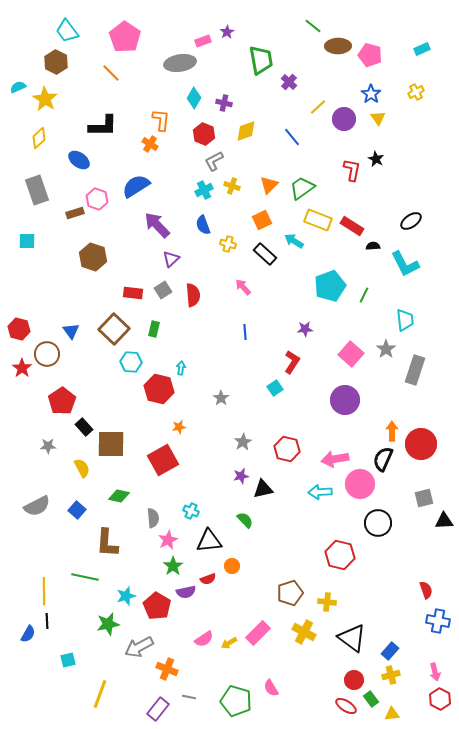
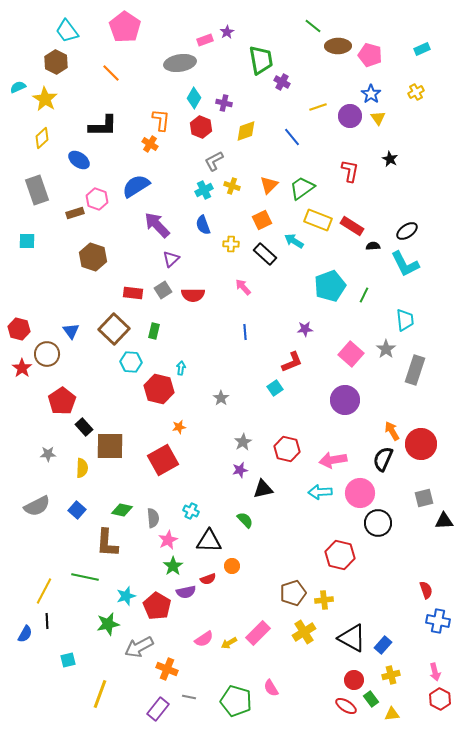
pink pentagon at (125, 37): moved 10 px up
pink rectangle at (203, 41): moved 2 px right, 1 px up
purple cross at (289, 82): moved 7 px left; rotated 14 degrees counterclockwise
yellow line at (318, 107): rotated 24 degrees clockwise
purple circle at (344, 119): moved 6 px right, 3 px up
red hexagon at (204, 134): moved 3 px left, 7 px up
yellow diamond at (39, 138): moved 3 px right
black star at (376, 159): moved 14 px right
red L-shape at (352, 170): moved 2 px left, 1 px down
black ellipse at (411, 221): moved 4 px left, 10 px down
yellow cross at (228, 244): moved 3 px right; rotated 14 degrees counterclockwise
red semicircle at (193, 295): rotated 95 degrees clockwise
green rectangle at (154, 329): moved 2 px down
red L-shape at (292, 362): rotated 35 degrees clockwise
orange arrow at (392, 431): rotated 30 degrees counterclockwise
brown square at (111, 444): moved 1 px left, 2 px down
gray star at (48, 446): moved 8 px down
pink arrow at (335, 459): moved 2 px left, 1 px down
yellow semicircle at (82, 468): rotated 30 degrees clockwise
purple star at (241, 476): moved 1 px left, 6 px up
pink circle at (360, 484): moved 9 px down
green diamond at (119, 496): moved 3 px right, 14 px down
black triangle at (209, 541): rotated 8 degrees clockwise
yellow line at (44, 591): rotated 28 degrees clockwise
brown pentagon at (290, 593): moved 3 px right
yellow cross at (327, 602): moved 3 px left, 2 px up; rotated 12 degrees counterclockwise
yellow cross at (304, 632): rotated 30 degrees clockwise
blue semicircle at (28, 634): moved 3 px left
black triangle at (352, 638): rotated 8 degrees counterclockwise
blue rectangle at (390, 651): moved 7 px left, 6 px up
